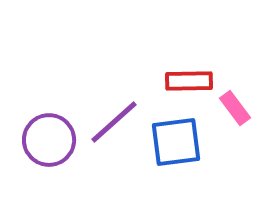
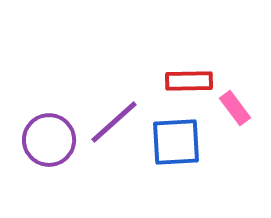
blue square: rotated 4 degrees clockwise
